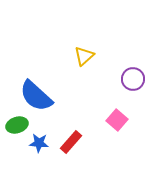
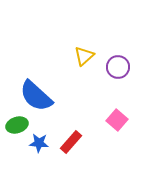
purple circle: moved 15 px left, 12 px up
